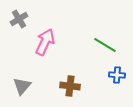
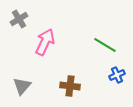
blue cross: rotated 28 degrees counterclockwise
